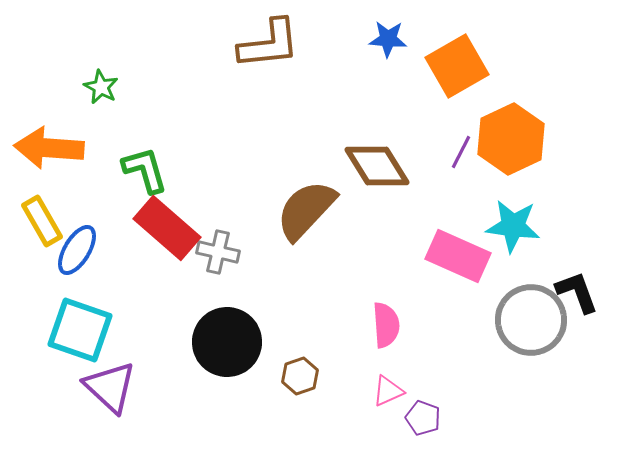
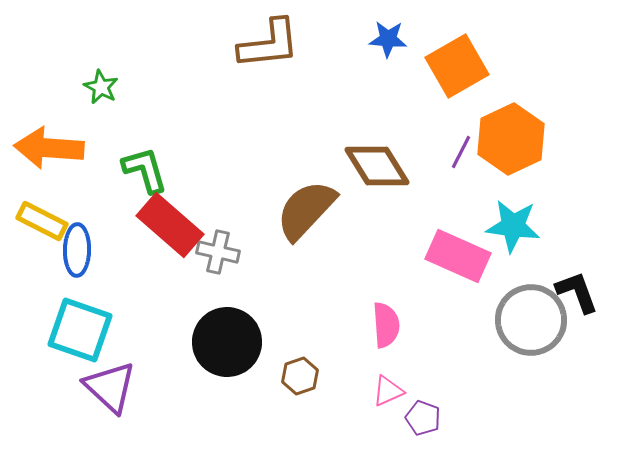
yellow rectangle: rotated 33 degrees counterclockwise
red rectangle: moved 3 px right, 3 px up
blue ellipse: rotated 30 degrees counterclockwise
